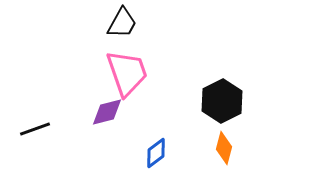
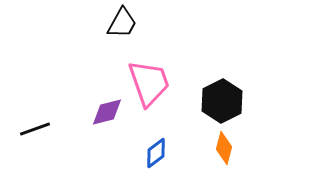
pink trapezoid: moved 22 px right, 10 px down
